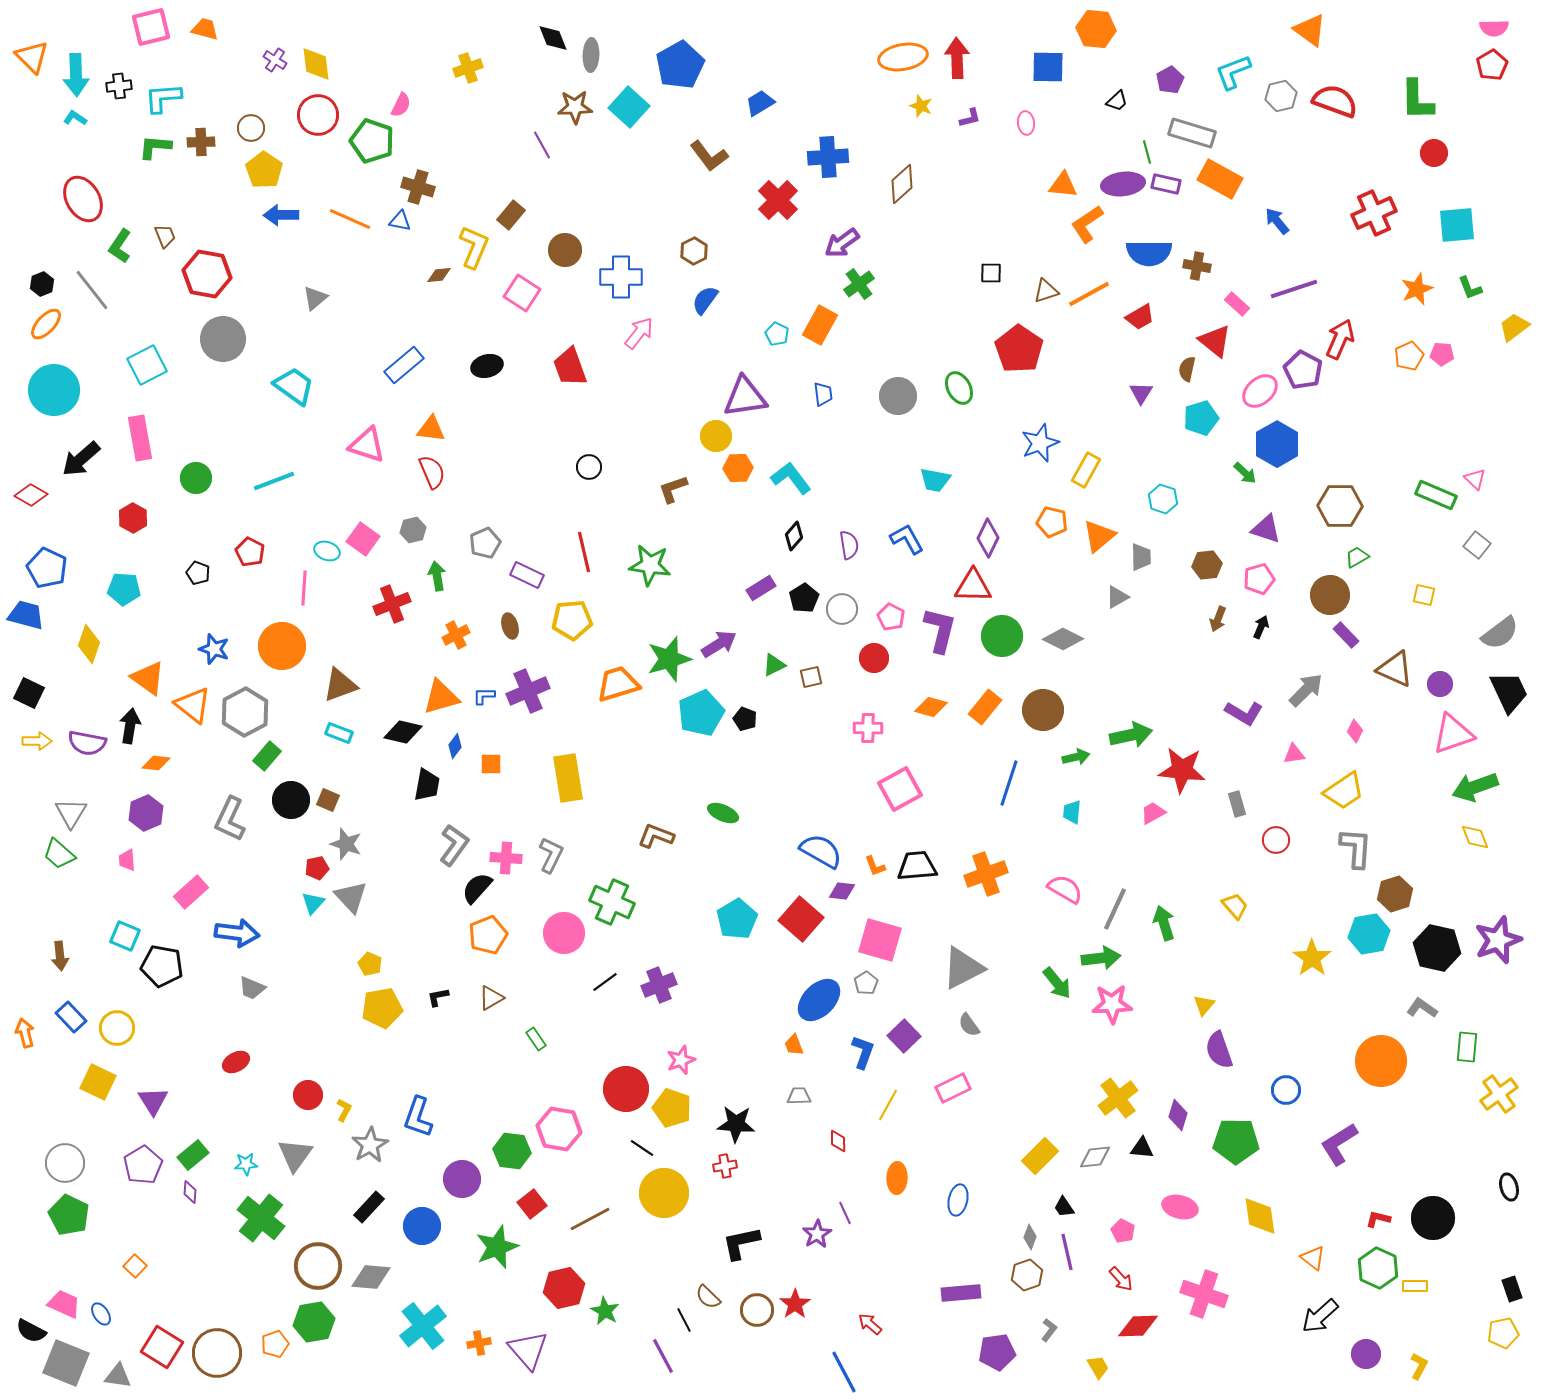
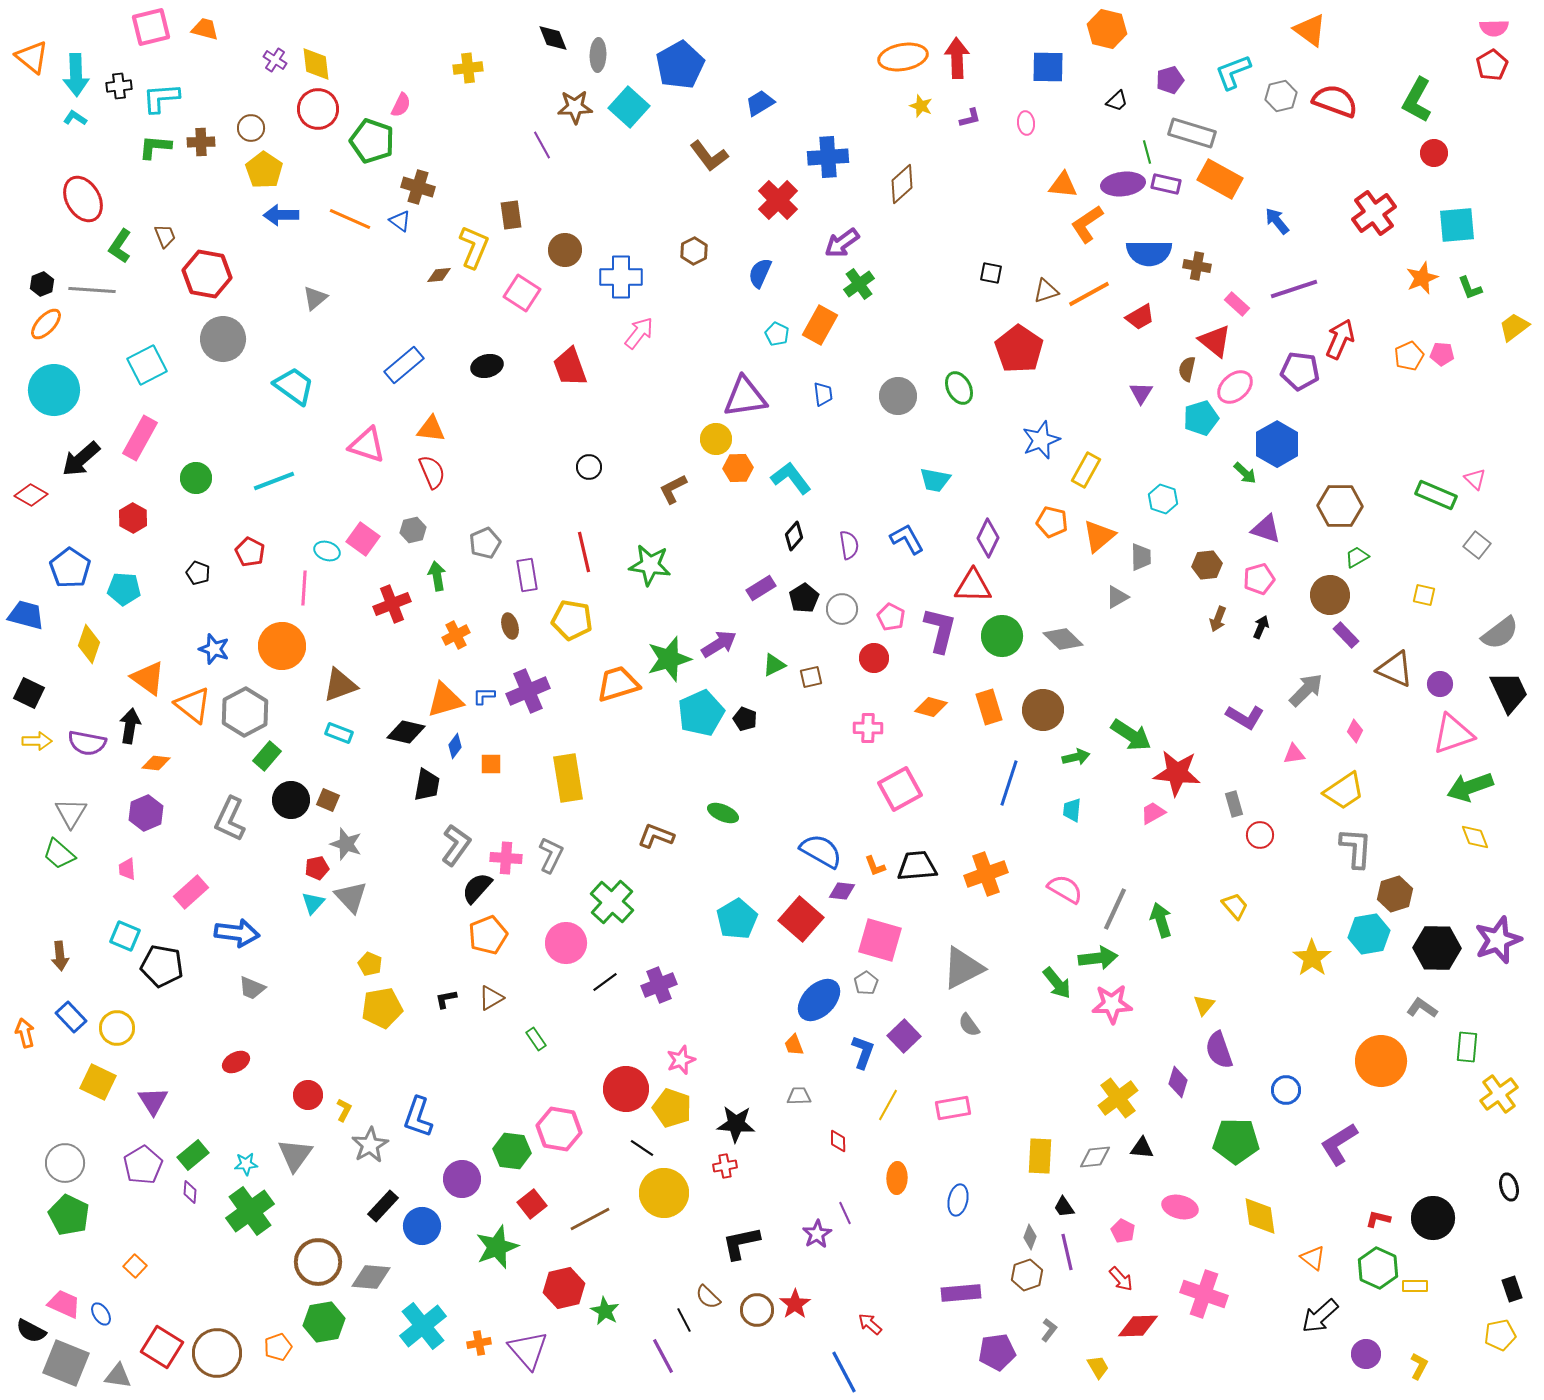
orange hexagon at (1096, 29): moved 11 px right; rotated 9 degrees clockwise
gray ellipse at (591, 55): moved 7 px right
orange triangle at (32, 57): rotated 6 degrees counterclockwise
yellow cross at (468, 68): rotated 12 degrees clockwise
purple pentagon at (1170, 80): rotated 12 degrees clockwise
cyan L-shape at (163, 98): moved 2 px left
green L-shape at (1417, 100): rotated 30 degrees clockwise
red circle at (318, 115): moved 6 px up
red cross at (1374, 213): rotated 12 degrees counterclockwise
brown rectangle at (511, 215): rotated 48 degrees counterclockwise
blue triangle at (400, 221): rotated 25 degrees clockwise
black square at (991, 273): rotated 10 degrees clockwise
orange star at (1417, 289): moved 5 px right, 11 px up
gray line at (92, 290): rotated 48 degrees counterclockwise
blue semicircle at (705, 300): moved 55 px right, 27 px up; rotated 12 degrees counterclockwise
purple pentagon at (1303, 370): moved 3 px left, 1 px down; rotated 21 degrees counterclockwise
pink ellipse at (1260, 391): moved 25 px left, 4 px up
yellow circle at (716, 436): moved 3 px down
pink rectangle at (140, 438): rotated 39 degrees clockwise
blue star at (1040, 443): moved 1 px right, 3 px up
brown L-shape at (673, 489): rotated 8 degrees counterclockwise
blue pentagon at (47, 568): moved 23 px right; rotated 9 degrees clockwise
purple rectangle at (527, 575): rotated 56 degrees clockwise
yellow pentagon at (572, 620): rotated 15 degrees clockwise
gray diamond at (1063, 639): rotated 18 degrees clockwise
orange triangle at (441, 697): moved 4 px right, 3 px down
orange rectangle at (985, 707): moved 4 px right; rotated 56 degrees counterclockwise
purple L-shape at (1244, 713): moved 1 px right, 4 px down
black diamond at (403, 732): moved 3 px right
green arrow at (1131, 735): rotated 45 degrees clockwise
red star at (1182, 770): moved 5 px left, 3 px down
green arrow at (1475, 787): moved 5 px left
gray rectangle at (1237, 804): moved 3 px left
cyan trapezoid at (1072, 812): moved 2 px up
red circle at (1276, 840): moved 16 px left, 5 px up
gray L-shape at (454, 845): moved 2 px right
pink trapezoid at (127, 860): moved 9 px down
green cross at (612, 902): rotated 18 degrees clockwise
green arrow at (1164, 923): moved 3 px left, 3 px up
pink circle at (564, 933): moved 2 px right, 10 px down
black hexagon at (1437, 948): rotated 12 degrees counterclockwise
green arrow at (1101, 958): moved 3 px left
black L-shape at (438, 997): moved 8 px right, 2 px down
pink rectangle at (953, 1088): moved 20 px down; rotated 16 degrees clockwise
purple diamond at (1178, 1115): moved 33 px up
yellow rectangle at (1040, 1156): rotated 42 degrees counterclockwise
black rectangle at (369, 1207): moved 14 px right, 1 px up
green cross at (261, 1218): moved 11 px left, 7 px up; rotated 15 degrees clockwise
brown circle at (318, 1266): moved 4 px up
green hexagon at (314, 1322): moved 10 px right
yellow pentagon at (1503, 1333): moved 3 px left, 2 px down
orange pentagon at (275, 1344): moved 3 px right, 3 px down
